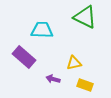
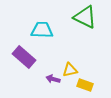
yellow triangle: moved 4 px left, 7 px down
